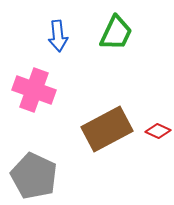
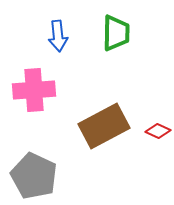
green trapezoid: rotated 24 degrees counterclockwise
pink cross: rotated 24 degrees counterclockwise
brown rectangle: moved 3 px left, 3 px up
